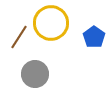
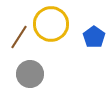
yellow circle: moved 1 px down
gray circle: moved 5 px left
